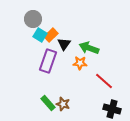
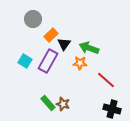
cyan square: moved 15 px left, 26 px down
purple rectangle: rotated 10 degrees clockwise
red line: moved 2 px right, 1 px up
